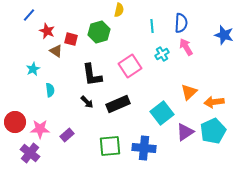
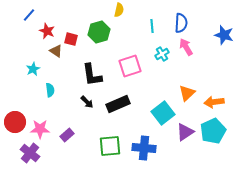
pink square: rotated 15 degrees clockwise
orange triangle: moved 2 px left, 1 px down
cyan square: moved 1 px right
